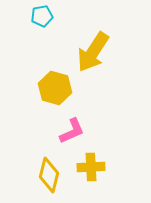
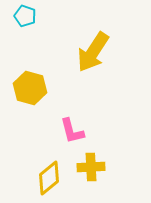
cyan pentagon: moved 17 px left; rotated 30 degrees clockwise
yellow hexagon: moved 25 px left
pink L-shape: rotated 100 degrees clockwise
yellow diamond: moved 3 px down; rotated 36 degrees clockwise
